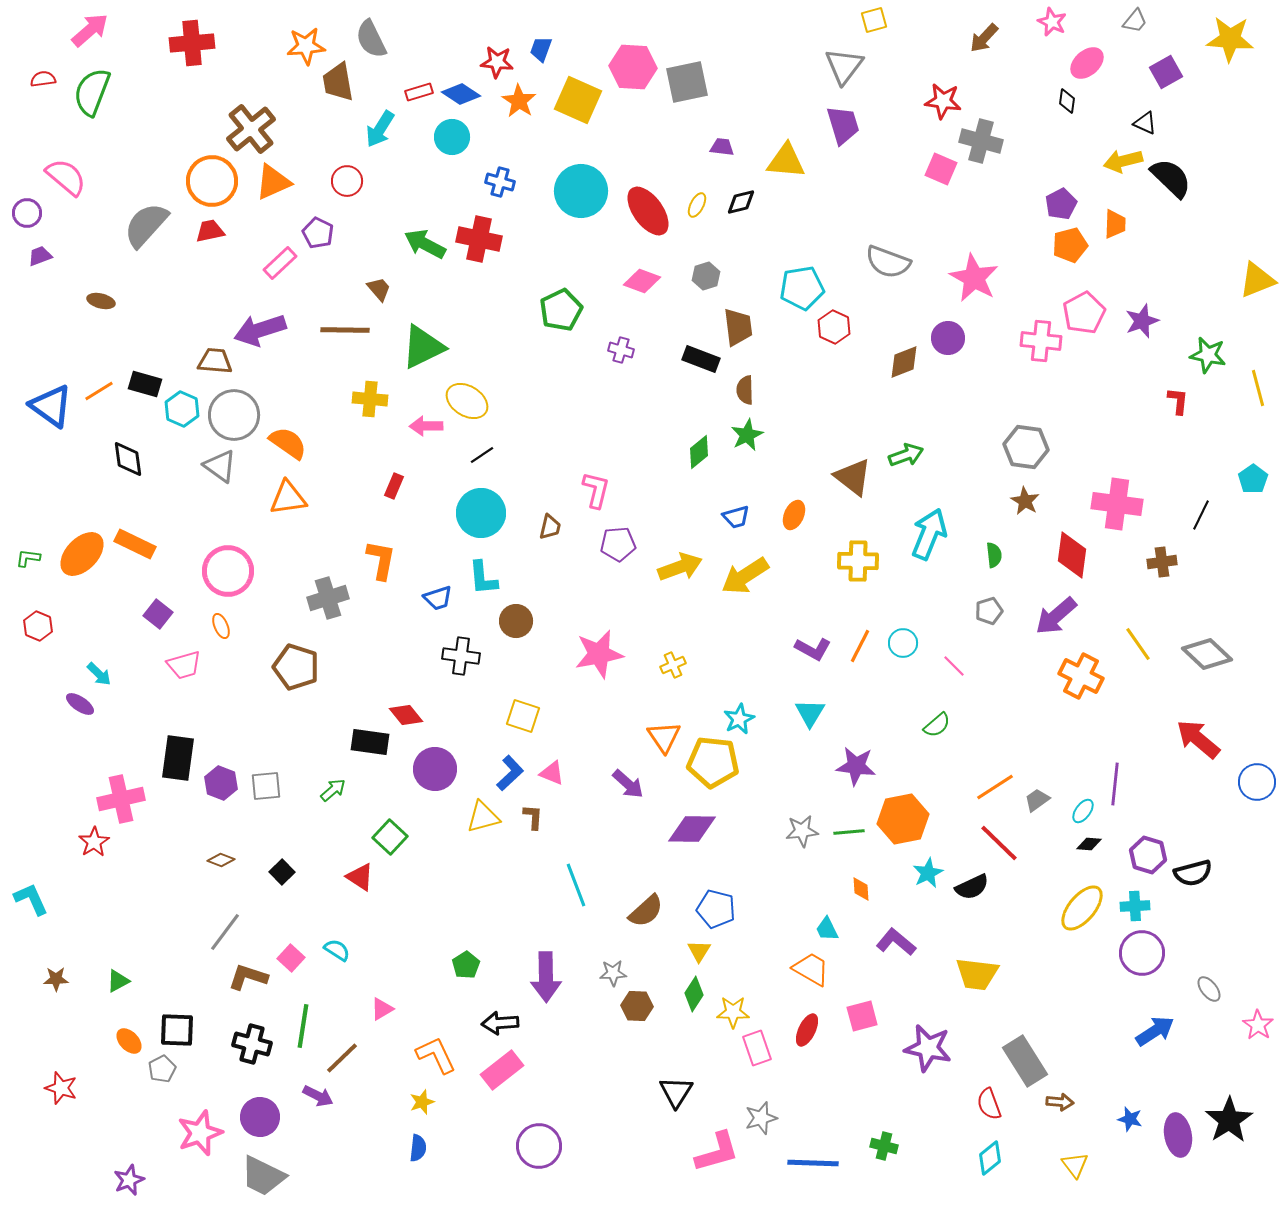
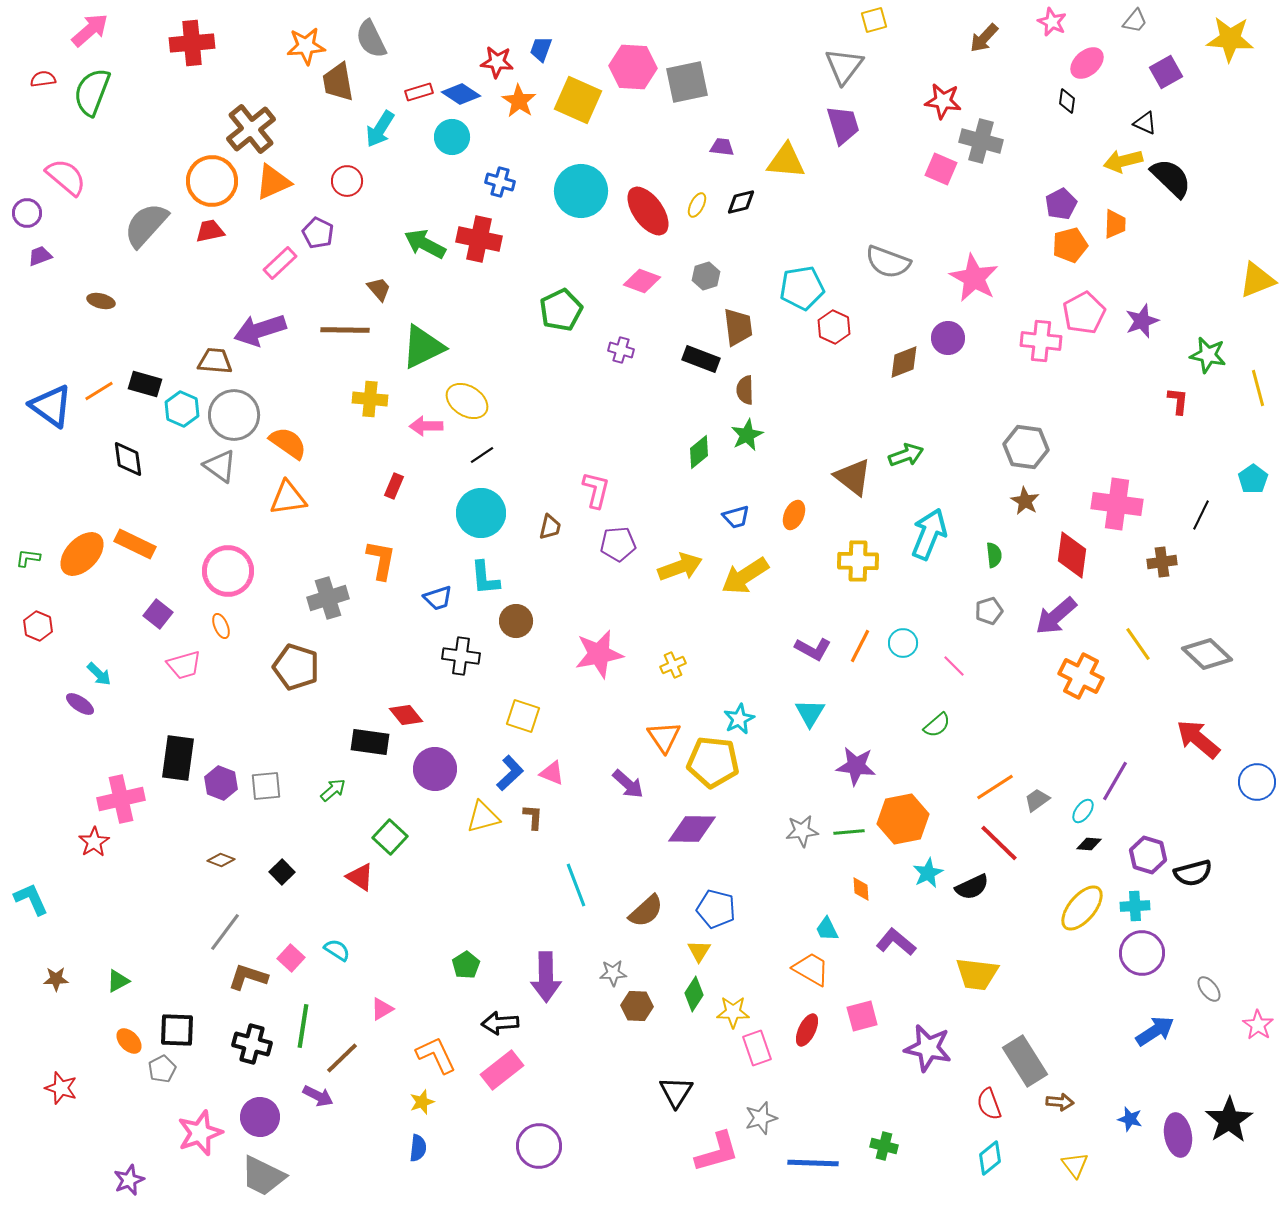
cyan L-shape at (483, 578): moved 2 px right
purple line at (1115, 784): moved 3 px up; rotated 24 degrees clockwise
